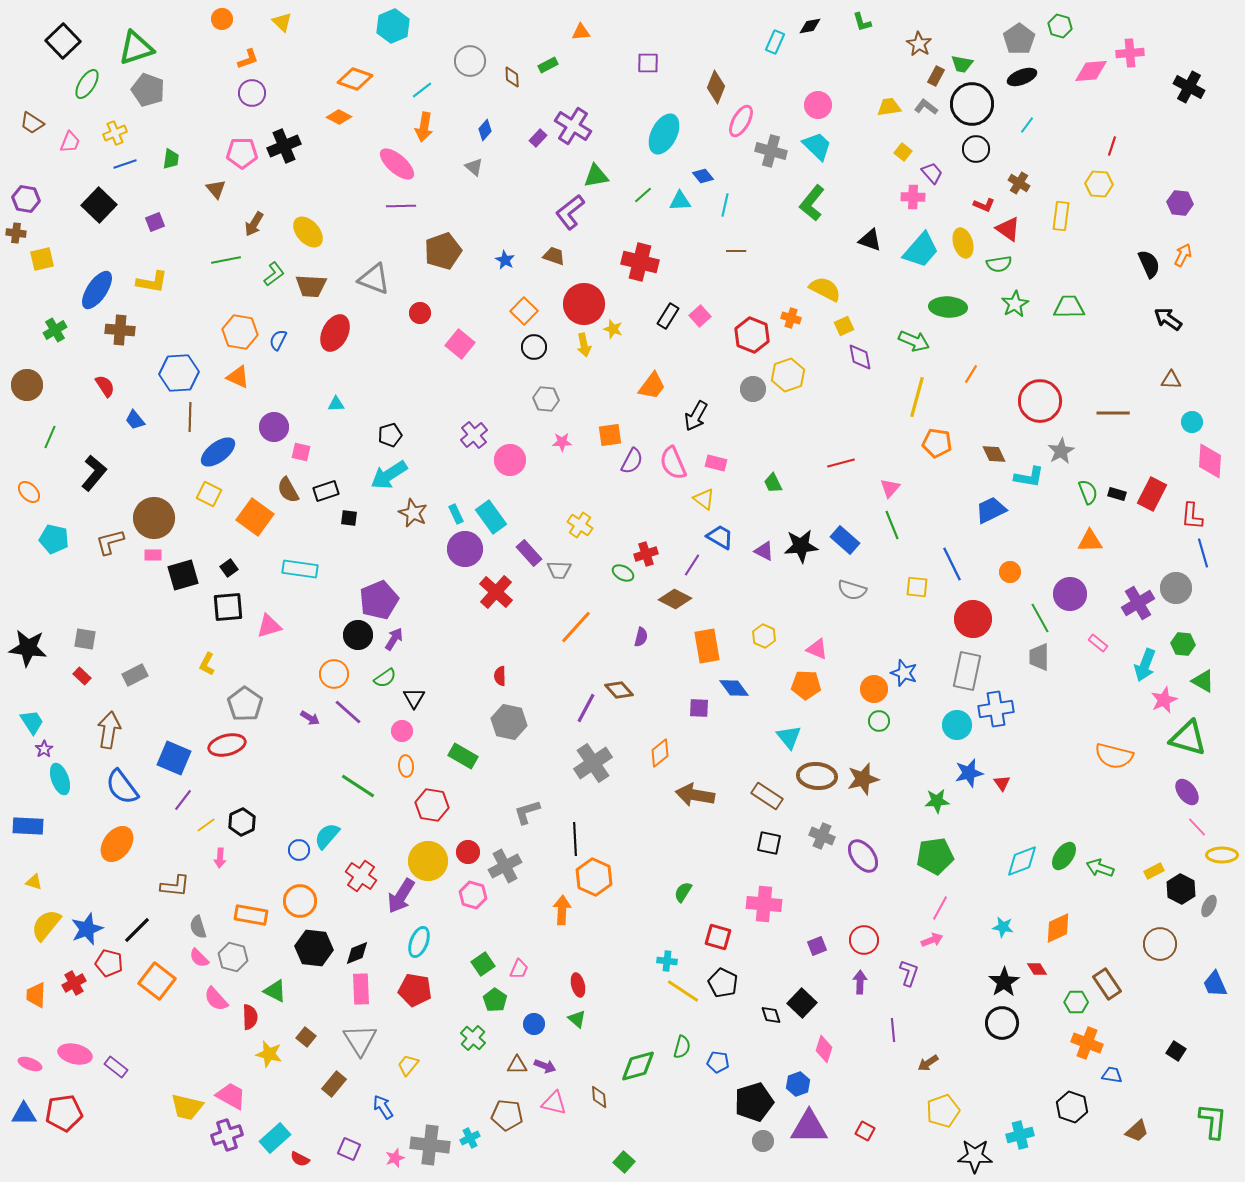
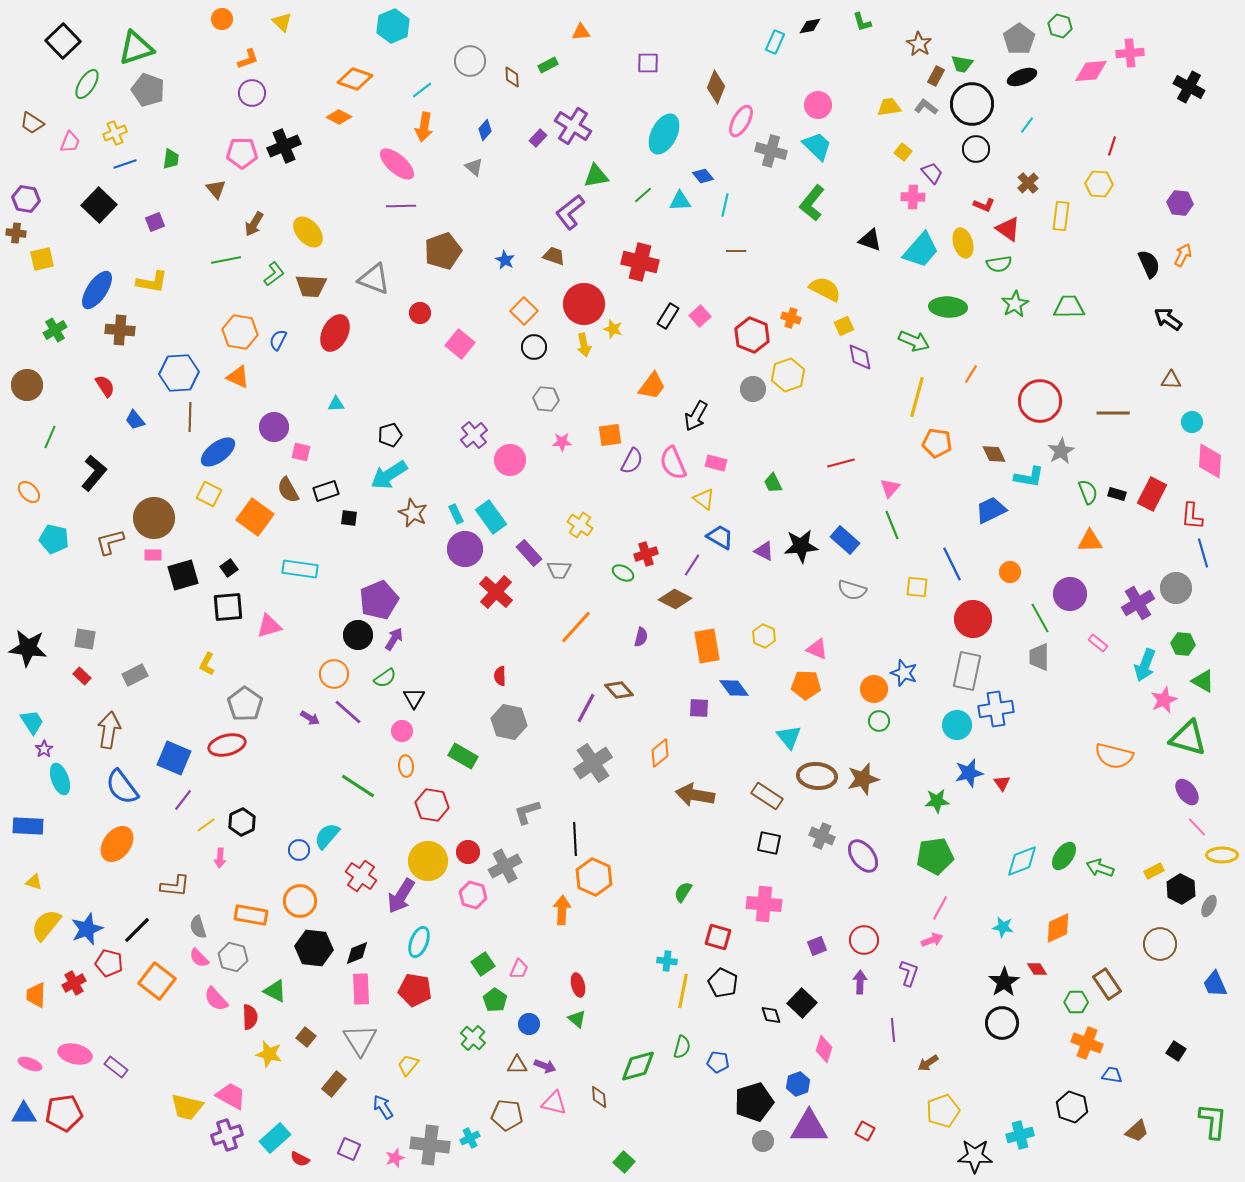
brown cross at (1019, 183): moved 9 px right; rotated 15 degrees clockwise
yellow line at (683, 991): rotated 68 degrees clockwise
blue circle at (534, 1024): moved 5 px left
